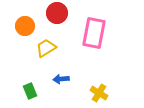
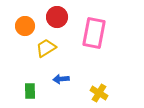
red circle: moved 4 px down
green rectangle: rotated 21 degrees clockwise
